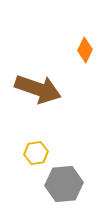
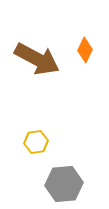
brown arrow: moved 1 px left, 30 px up; rotated 9 degrees clockwise
yellow hexagon: moved 11 px up
